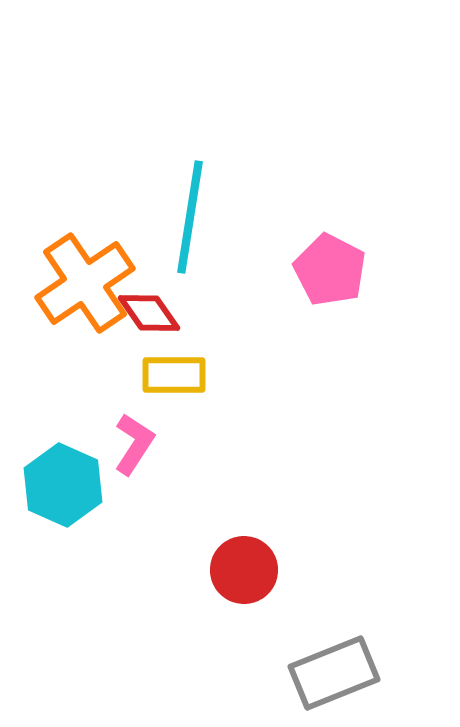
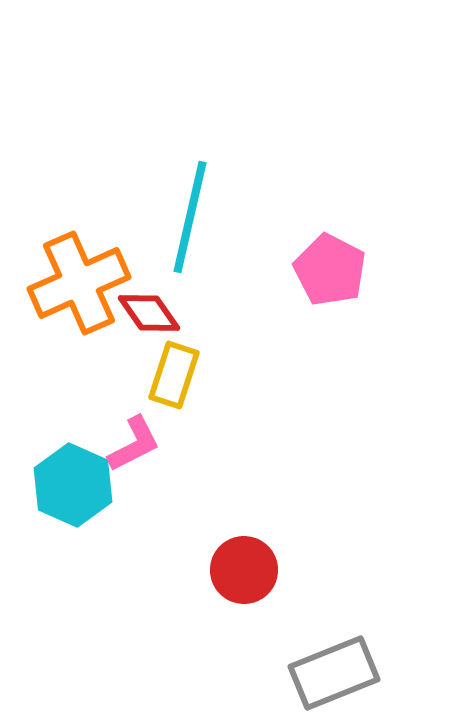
cyan line: rotated 4 degrees clockwise
orange cross: moved 6 px left; rotated 10 degrees clockwise
yellow rectangle: rotated 72 degrees counterclockwise
pink L-shape: rotated 30 degrees clockwise
cyan hexagon: moved 10 px right
